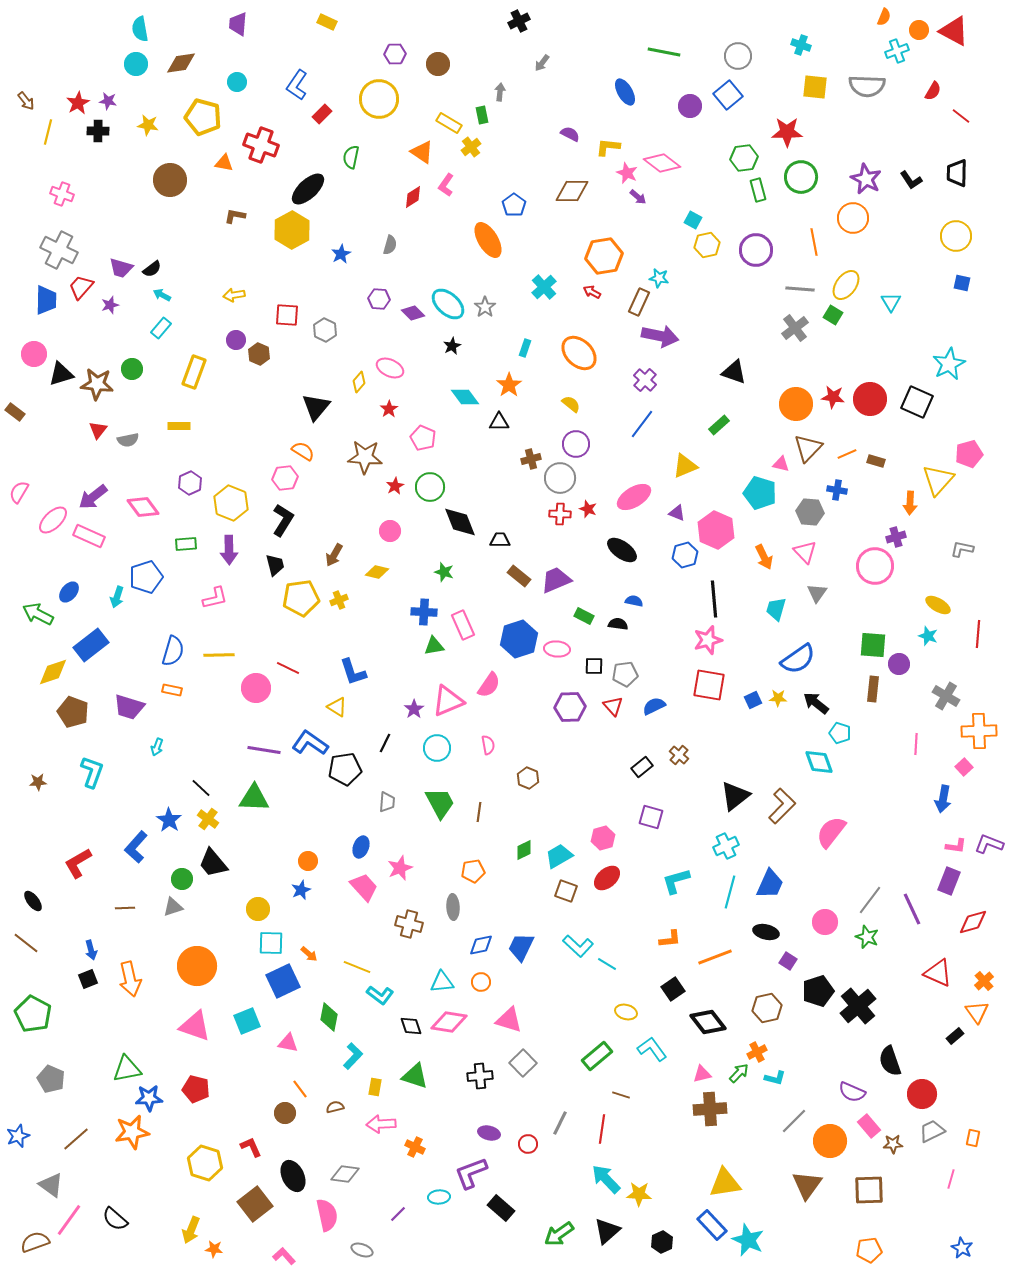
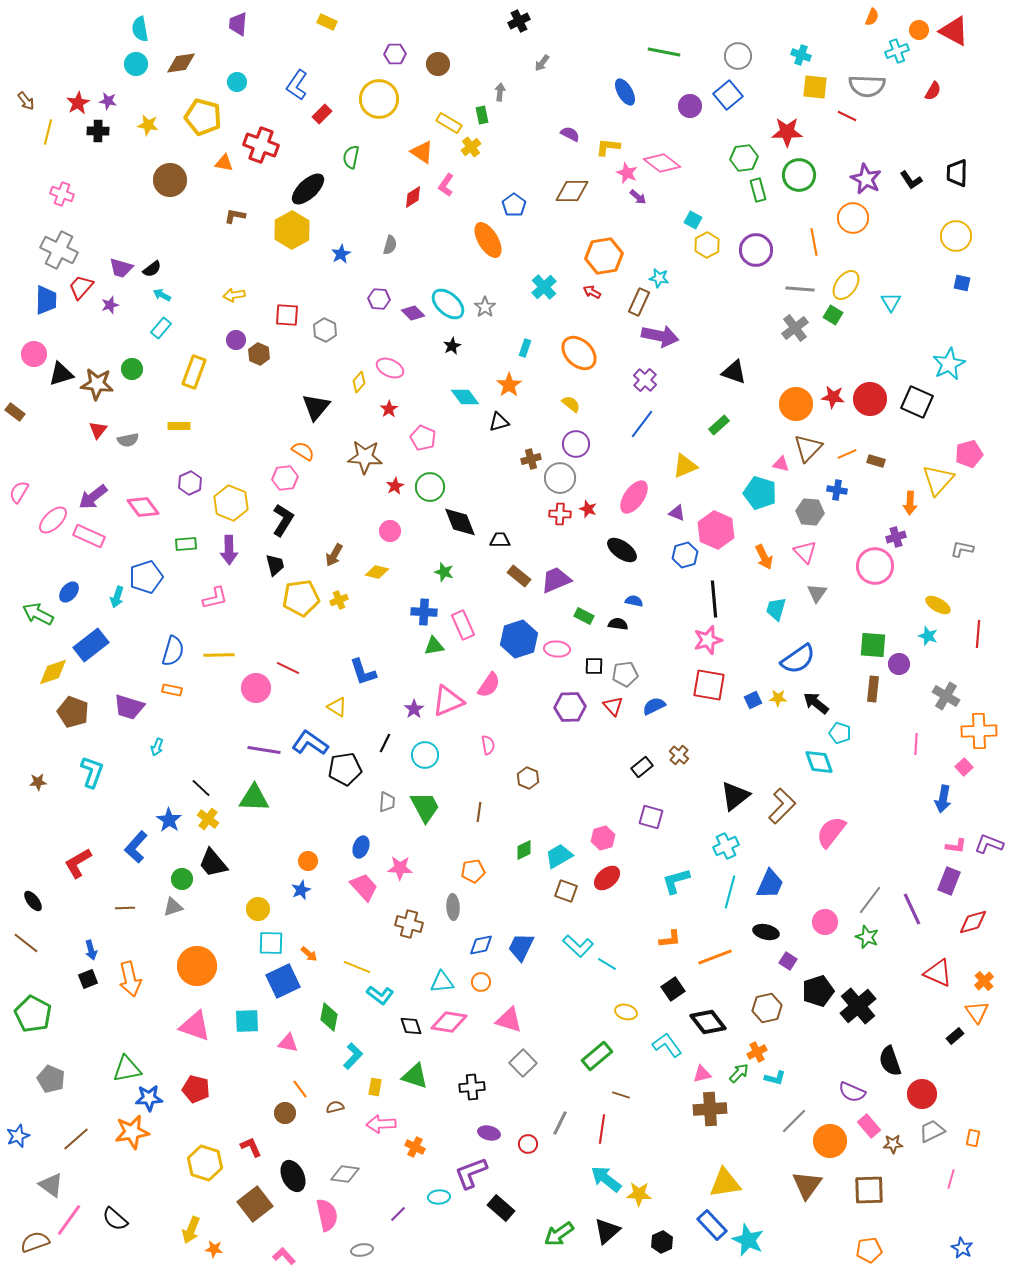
orange semicircle at (884, 17): moved 12 px left
cyan cross at (801, 45): moved 10 px down
red line at (961, 116): moved 114 px left; rotated 12 degrees counterclockwise
green circle at (801, 177): moved 2 px left, 2 px up
yellow hexagon at (707, 245): rotated 15 degrees counterclockwise
black triangle at (499, 422): rotated 15 degrees counterclockwise
pink ellipse at (634, 497): rotated 24 degrees counterclockwise
blue L-shape at (353, 672): moved 10 px right
cyan circle at (437, 748): moved 12 px left, 7 px down
green trapezoid at (440, 803): moved 15 px left, 4 px down
pink star at (400, 868): rotated 25 degrees clockwise
cyan square at (247, 1021): rotated 20 degrees clockwise
cyan L-shape at (652, 1049): moved 15 px right, 4 px up
black cross at (480, 1076): moved 8 px left, 11 px down
cyan arrow at (606, 1179): rotated 8 degrees counterclockwise
gray ellipse at (362, 1250): rotated 30 degrees counterclockwise
